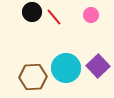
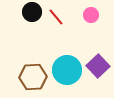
red line: moved 2 px right
cyan circle: moved 1 px right, 2 px down
